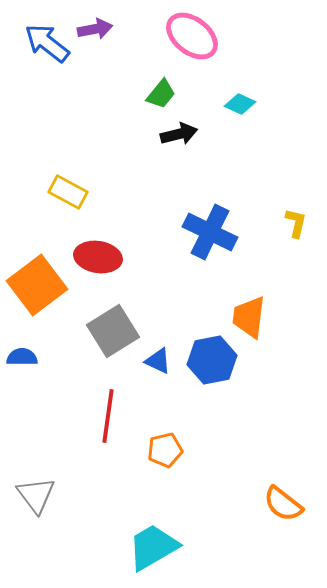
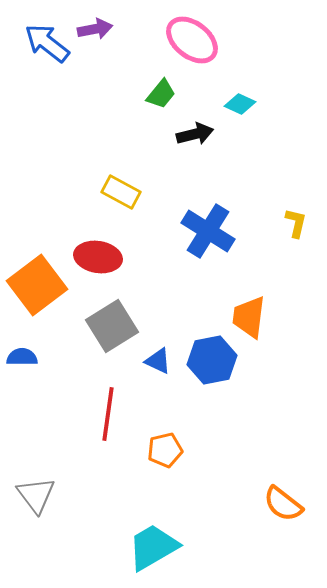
pink ellipse: moved 4 px down
black arrow: moved 16 px right
yellow rectangle: moved 53 px right
blue cross: moved 2 px left, 1 px up; rotated 6 degrees clockwise
gray square: moved 1 px left, 5 px up
red line: moved 2 px up
